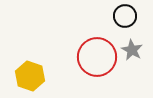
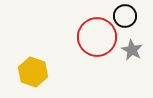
red circle: moved 20 px up
yellow hexagon: moved 3 px right, 4 px up
